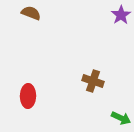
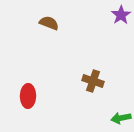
brown semicircle: moved 18 px right, 10 px down
green arrow: rotated 144 degrees clockwise
